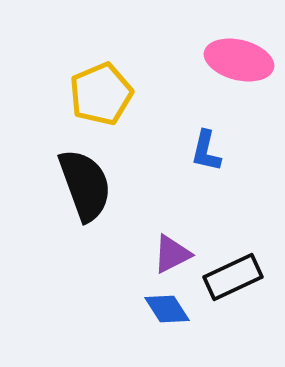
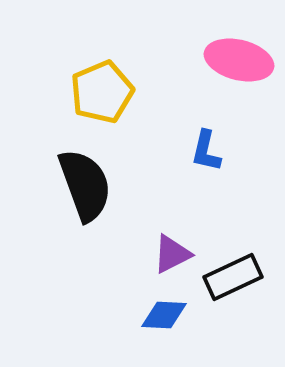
yellow pentagon: moved 1 px right, 2 px up
blue diamond: moved 3 px left, 6 px down; rotated 54 degrees counterclockwise
